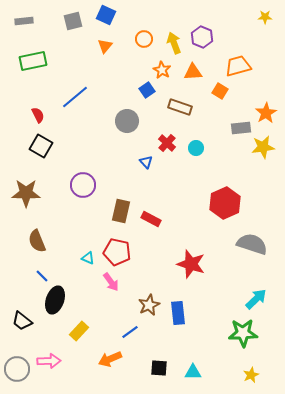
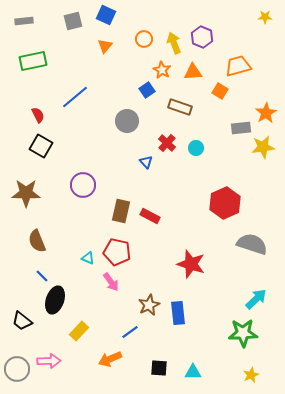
red rectangle at (151, 219): moved 1 px left, 3 px up
